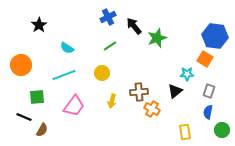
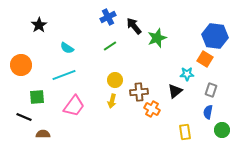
yellow circle: moved 13 px right, 7 px down
gray rectangle: moved 2 px right, 1 px up
brown semicircle: moved 1 px right, 4 px down; rotated 120 degrees counterclockwise
